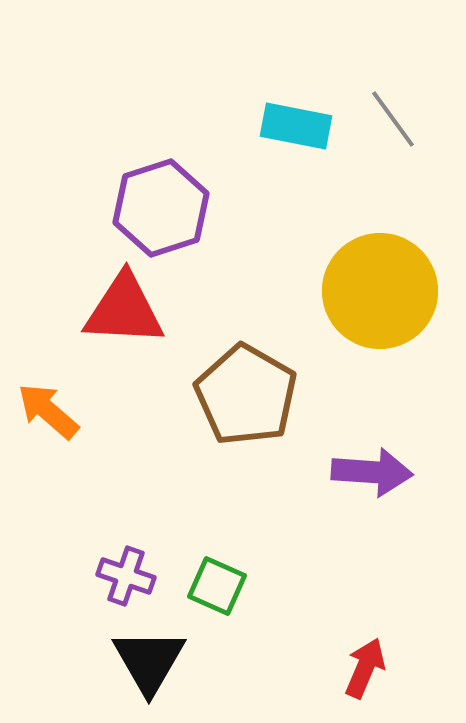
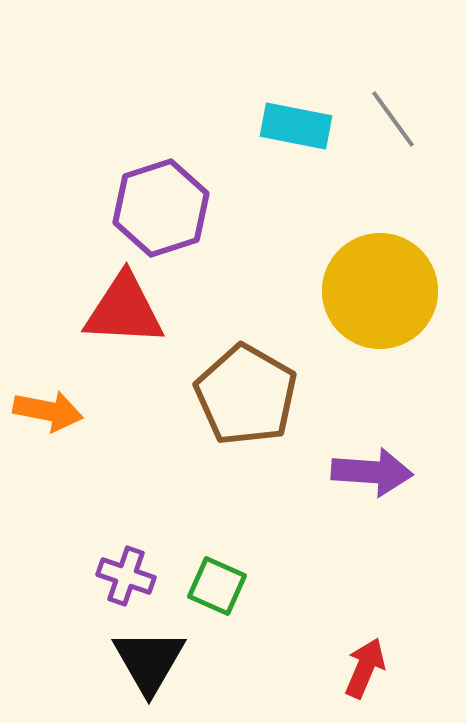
orange arrow: rotated 150 degrees clockwise
